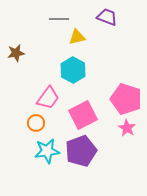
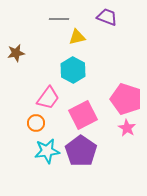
purple pentagon: rotated 16 degrees counterclockwise
